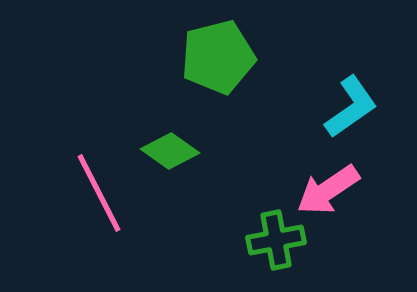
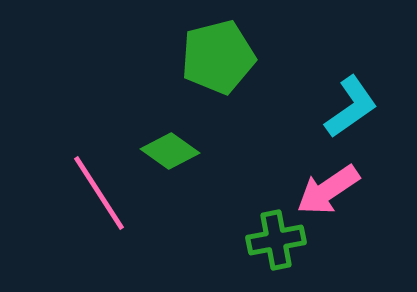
pink line: rotated 6 degrees counterclockwise
